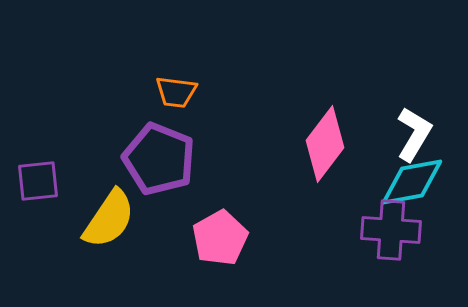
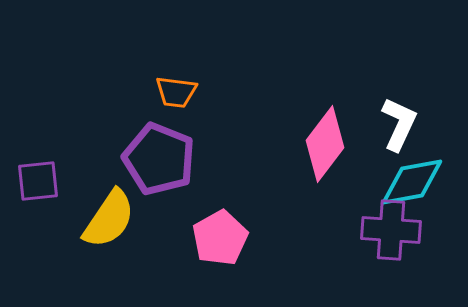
white L-shape: moved 15 px left, 10 px up; rotated 6 degrees counterclockwise
